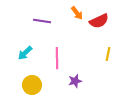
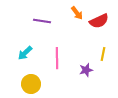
yellow line: moved 5 px left
purple star: moved 11 px right, 11 px up
yellow circle: moved 1 px left, 1 px up
